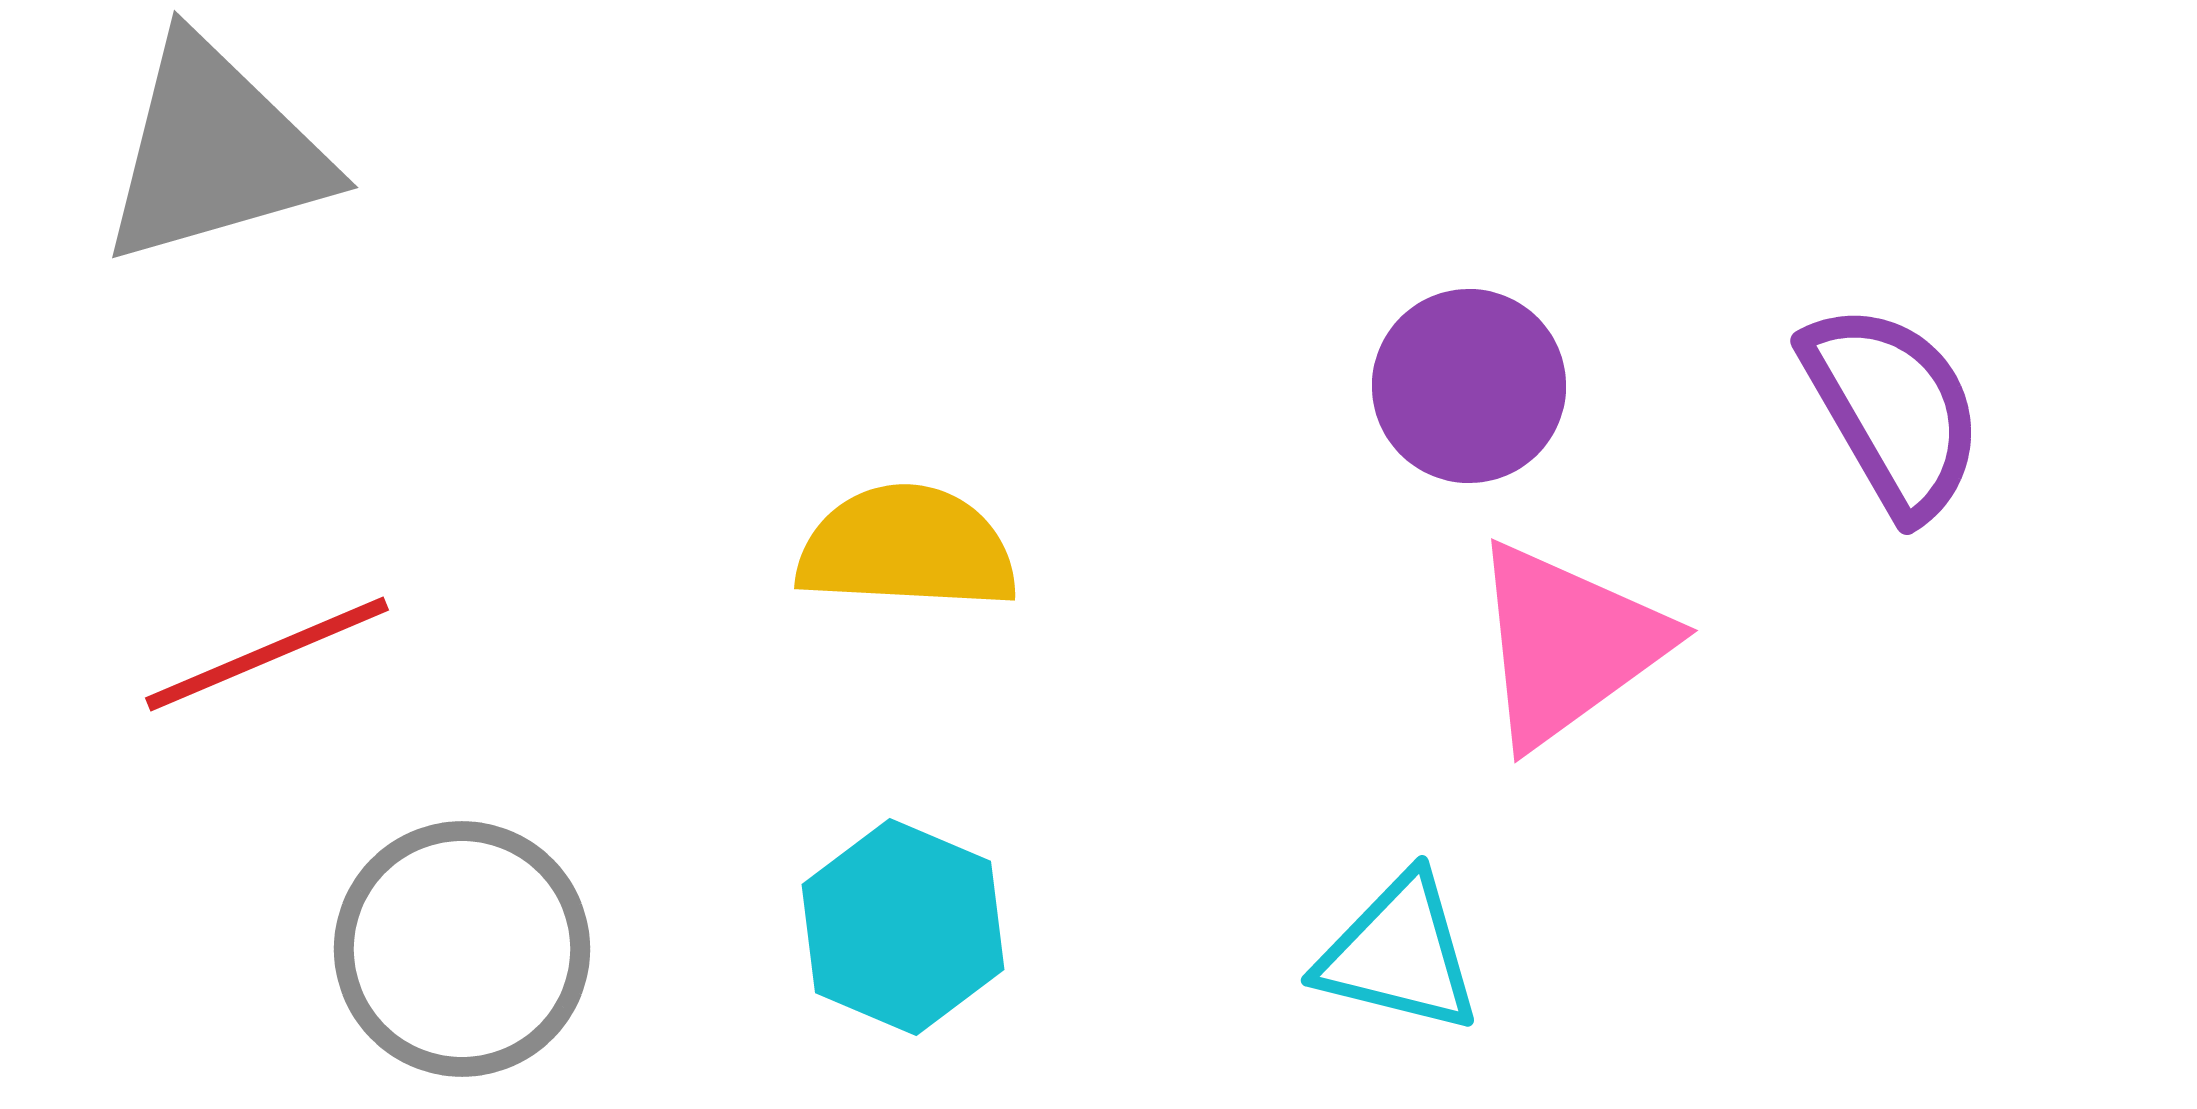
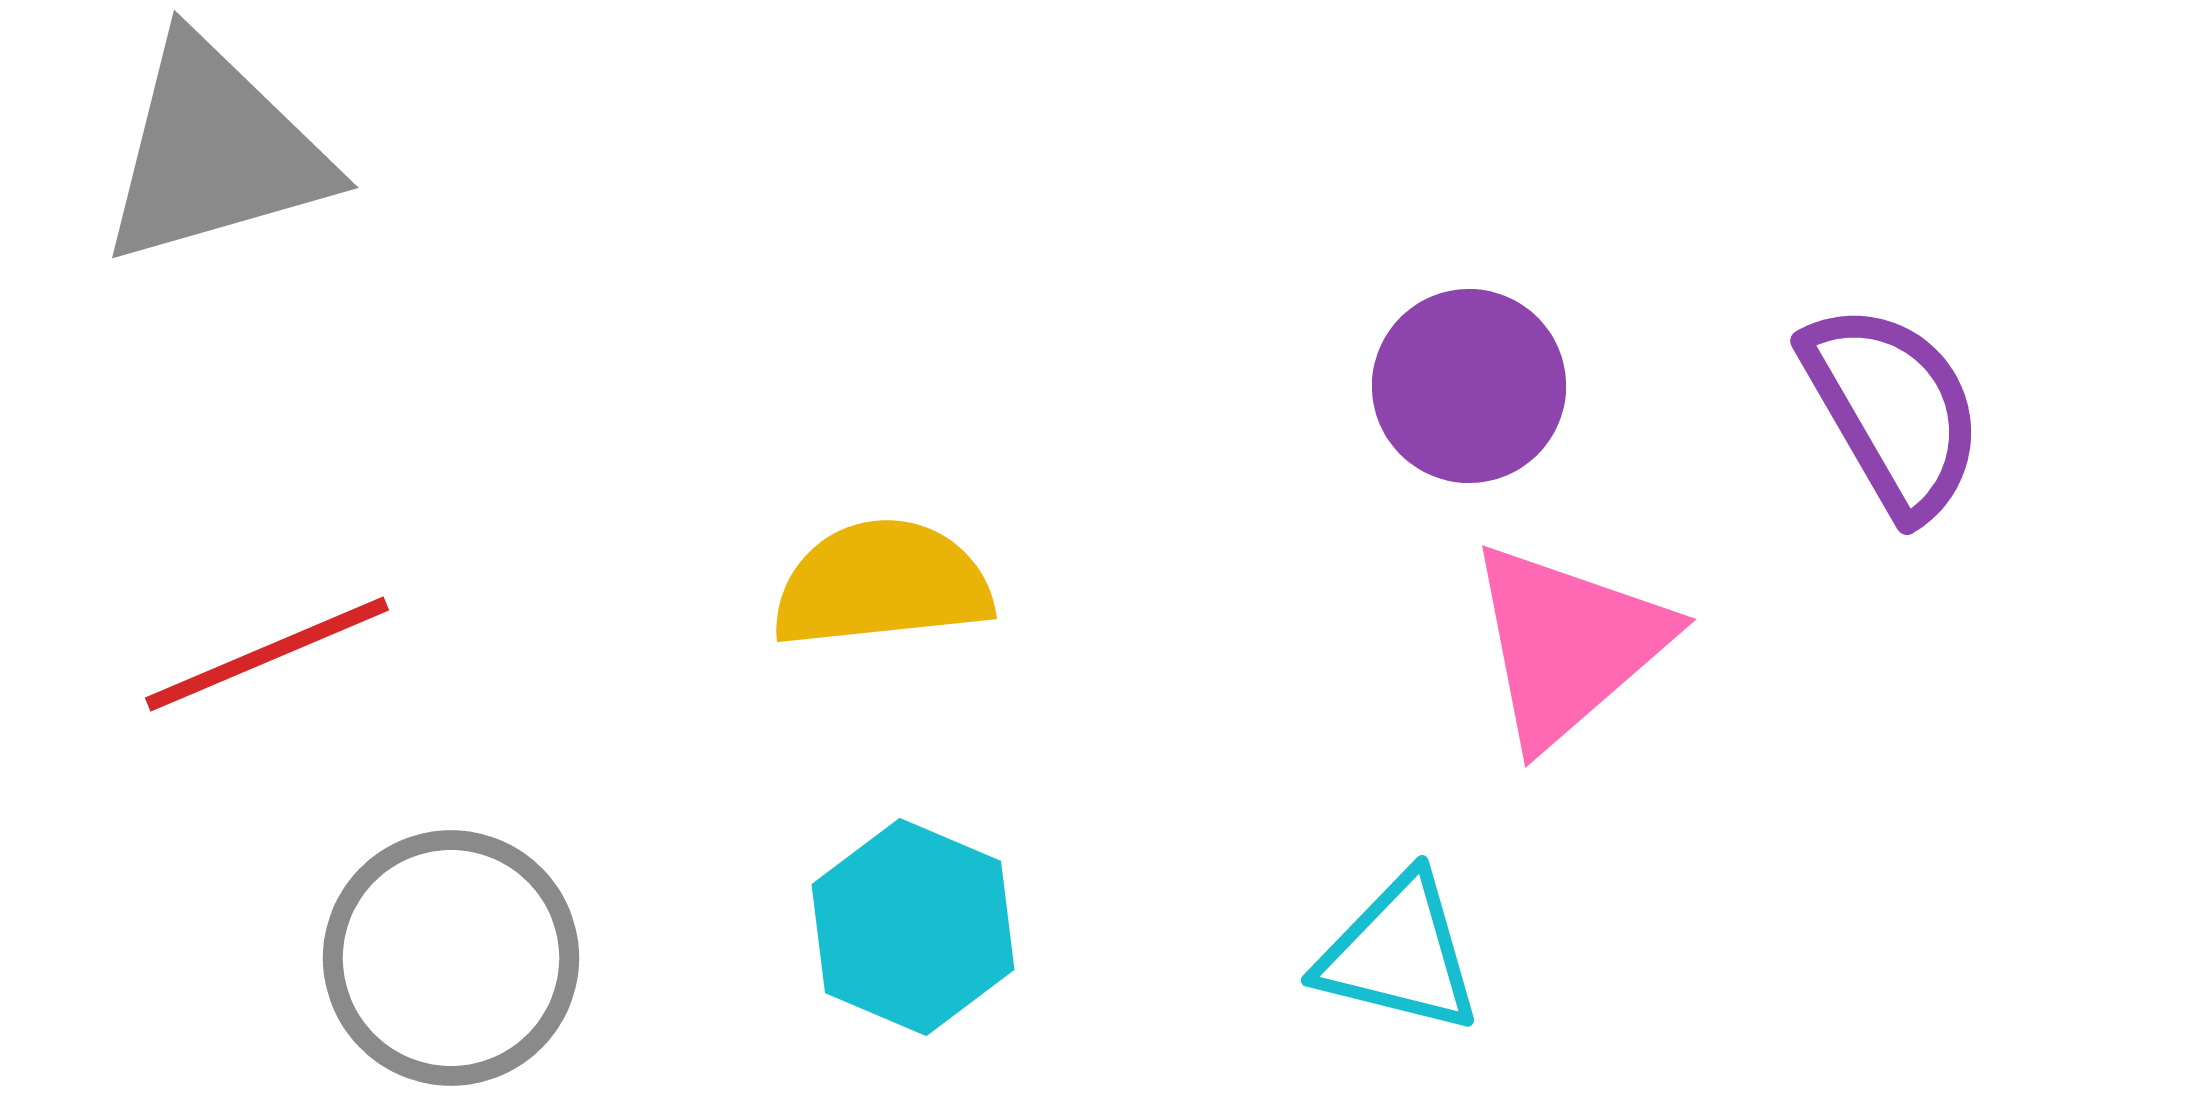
yellow semicircle: moved 25 px left, 36 px down; rotated 9 degrees counterclockwise
pink triangle: rotated 5 degrees counterclockwise
cyan hexagon: moved 10 px right
gray circle: moved 11 px left, 9 px down
